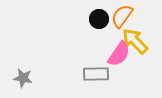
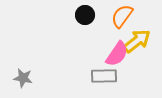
black circle: moved 14 px left, 4 px up
yellow arrow: moved 2 px right; rotated 96 degrees clockwise
pink semicircle: moved 2 px left
gray rectangle: moved 8 px right, 2 px down
